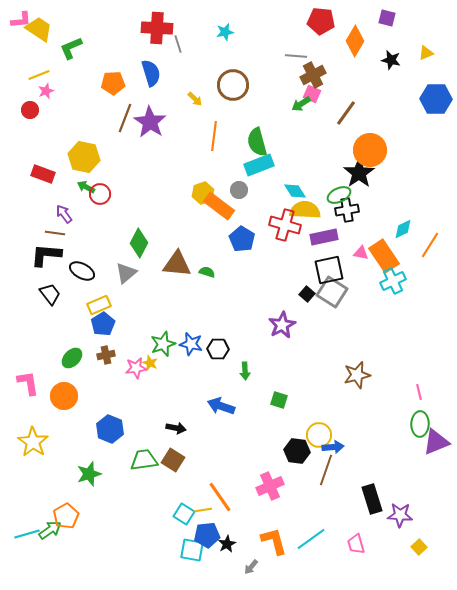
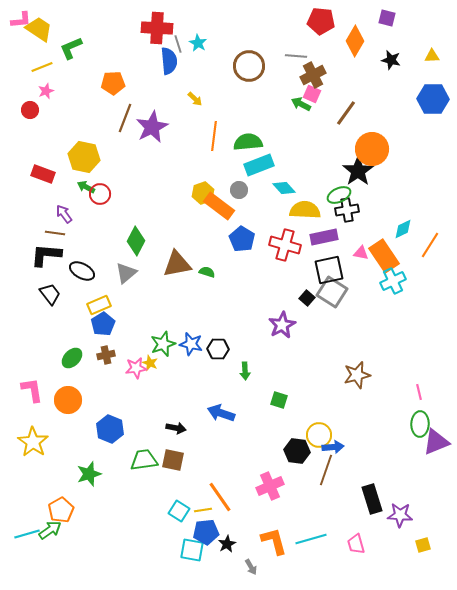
cyan star at (225, 32): moved 27 px left, 11 px down; rotated 30 degrees counterclockwise
yellow triangle at (426, 53): moved 6 px right, 3 px down; rotated 21 degrees clockwise
blue semicircle at (151, 73): moved 18 px right, 12 px up; rotated 12 degrees clockwise
yellow line at (39, 75): moved 3 px right, 8 px up
brown circle at (233, 85): moved 16 px right, 19 px up
blue hexagon at (436, 99): moved 3 px left
green arrow at (301, 104): rotated 60 degrees clockwise
purple star at (150, 122): moved 2 px right, 5 px down; rotated 12 degrees clockwise
green semicircle at (257, 142): moved 9 px left; rotated 100 degrees clockwise
orange circle at (370, 150): moved 2 px right, 1 px up
black star at (359, 173): moved 1 px left, 2 px up
cyan diamond at (295, 191): moved 11 px left, 3 px up; rotated 10 degrees counterclockwise
red cross at (285, 225): moved 20 px down
green diamond at (139, 243): moved 3 px left, 2 px up
brown triangle at (177, 264): rotated 16 degrees counterclockwise
black square at (307, 294): moved 4 px down
pink L-shape at (28, 383): moved 4 px right, 7 px down
orange circle at (64, 396): moved 4 px right, 4 px down
blue arrow at (221, 406): moved 7 px down
brown square at (173, 460): rotated 20 degrees counterclockwise
cyan square at (184, 514): moved 5 px left, 3 px up
orange pentagon at (66, 516): moved 5 px left, 6 px up
blue pentagon at (207, 535): moved 1 px left, 3 px up
cyan line at (311, 539): rotated 20 degrees clockwise
yellow square at (419, 547): moved 4 px right, 2 px up; rotated 28 degrees clockwise
gray arrow at (251, 567): rotated 70 degrees counterclockwise
